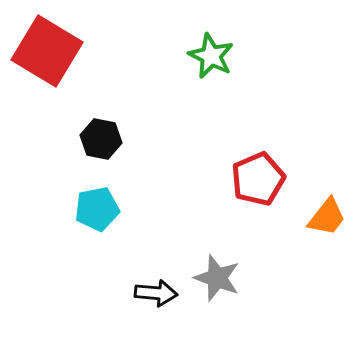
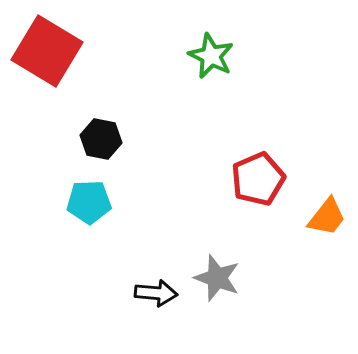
cyan pentagon: moved 8 px left, 7 px up; rotated 9 degrees clockwise
